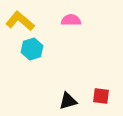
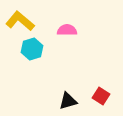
pink semicircle: moved 4 px left, 10 px down
red square: rotated 24 degrees clockwise
